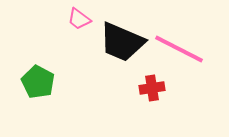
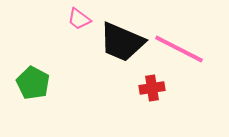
green pentagon: moved 5 px left, 1 px down
